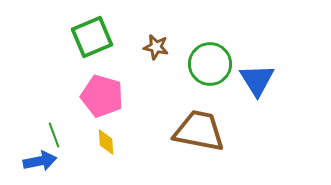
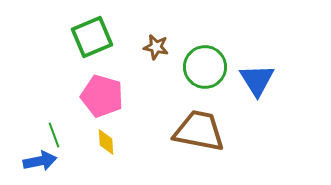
green circle: moved 5 px left, 3 px down
